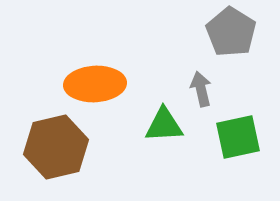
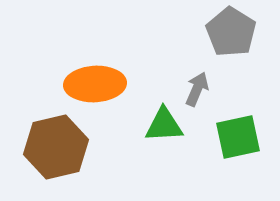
gray arrow: moved 4 px left; rotated 36 degrees clockwise
